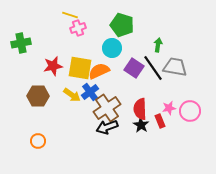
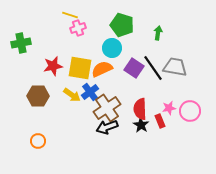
green arrow: moved 12 px up
orange semicircle: moved 3 px right, 2 px up
